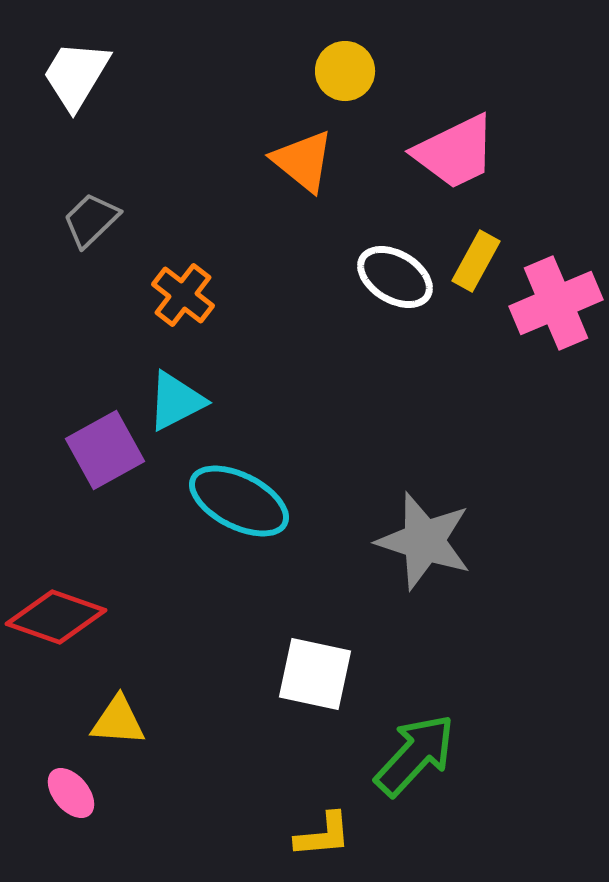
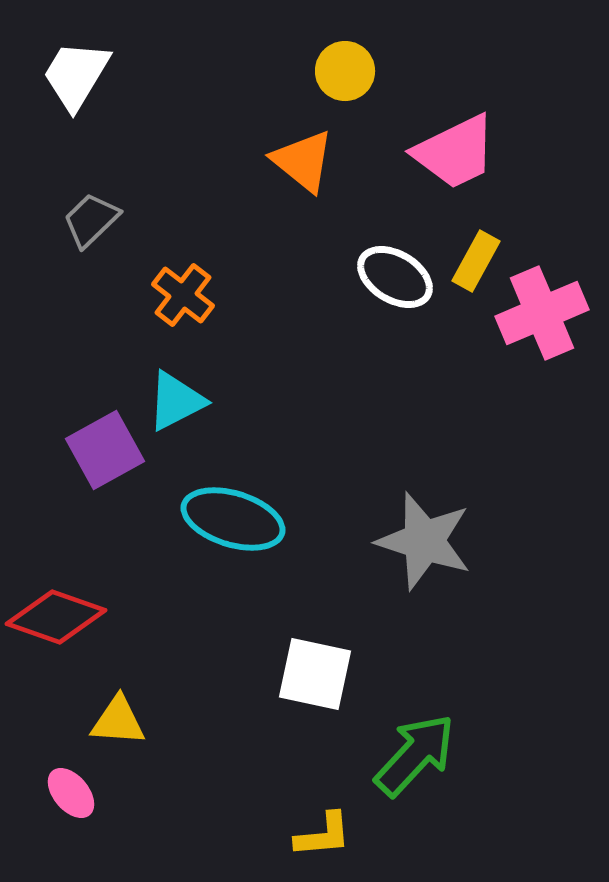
pink cross: moved 14 px left, 10 px down
cyan ellipse: moved 6 px left, 18 px down; rotated 10 degrees counterclockwise
